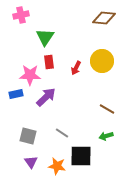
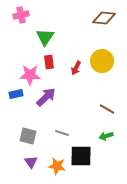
gray line: rotated 16 degrees counterclockwise
